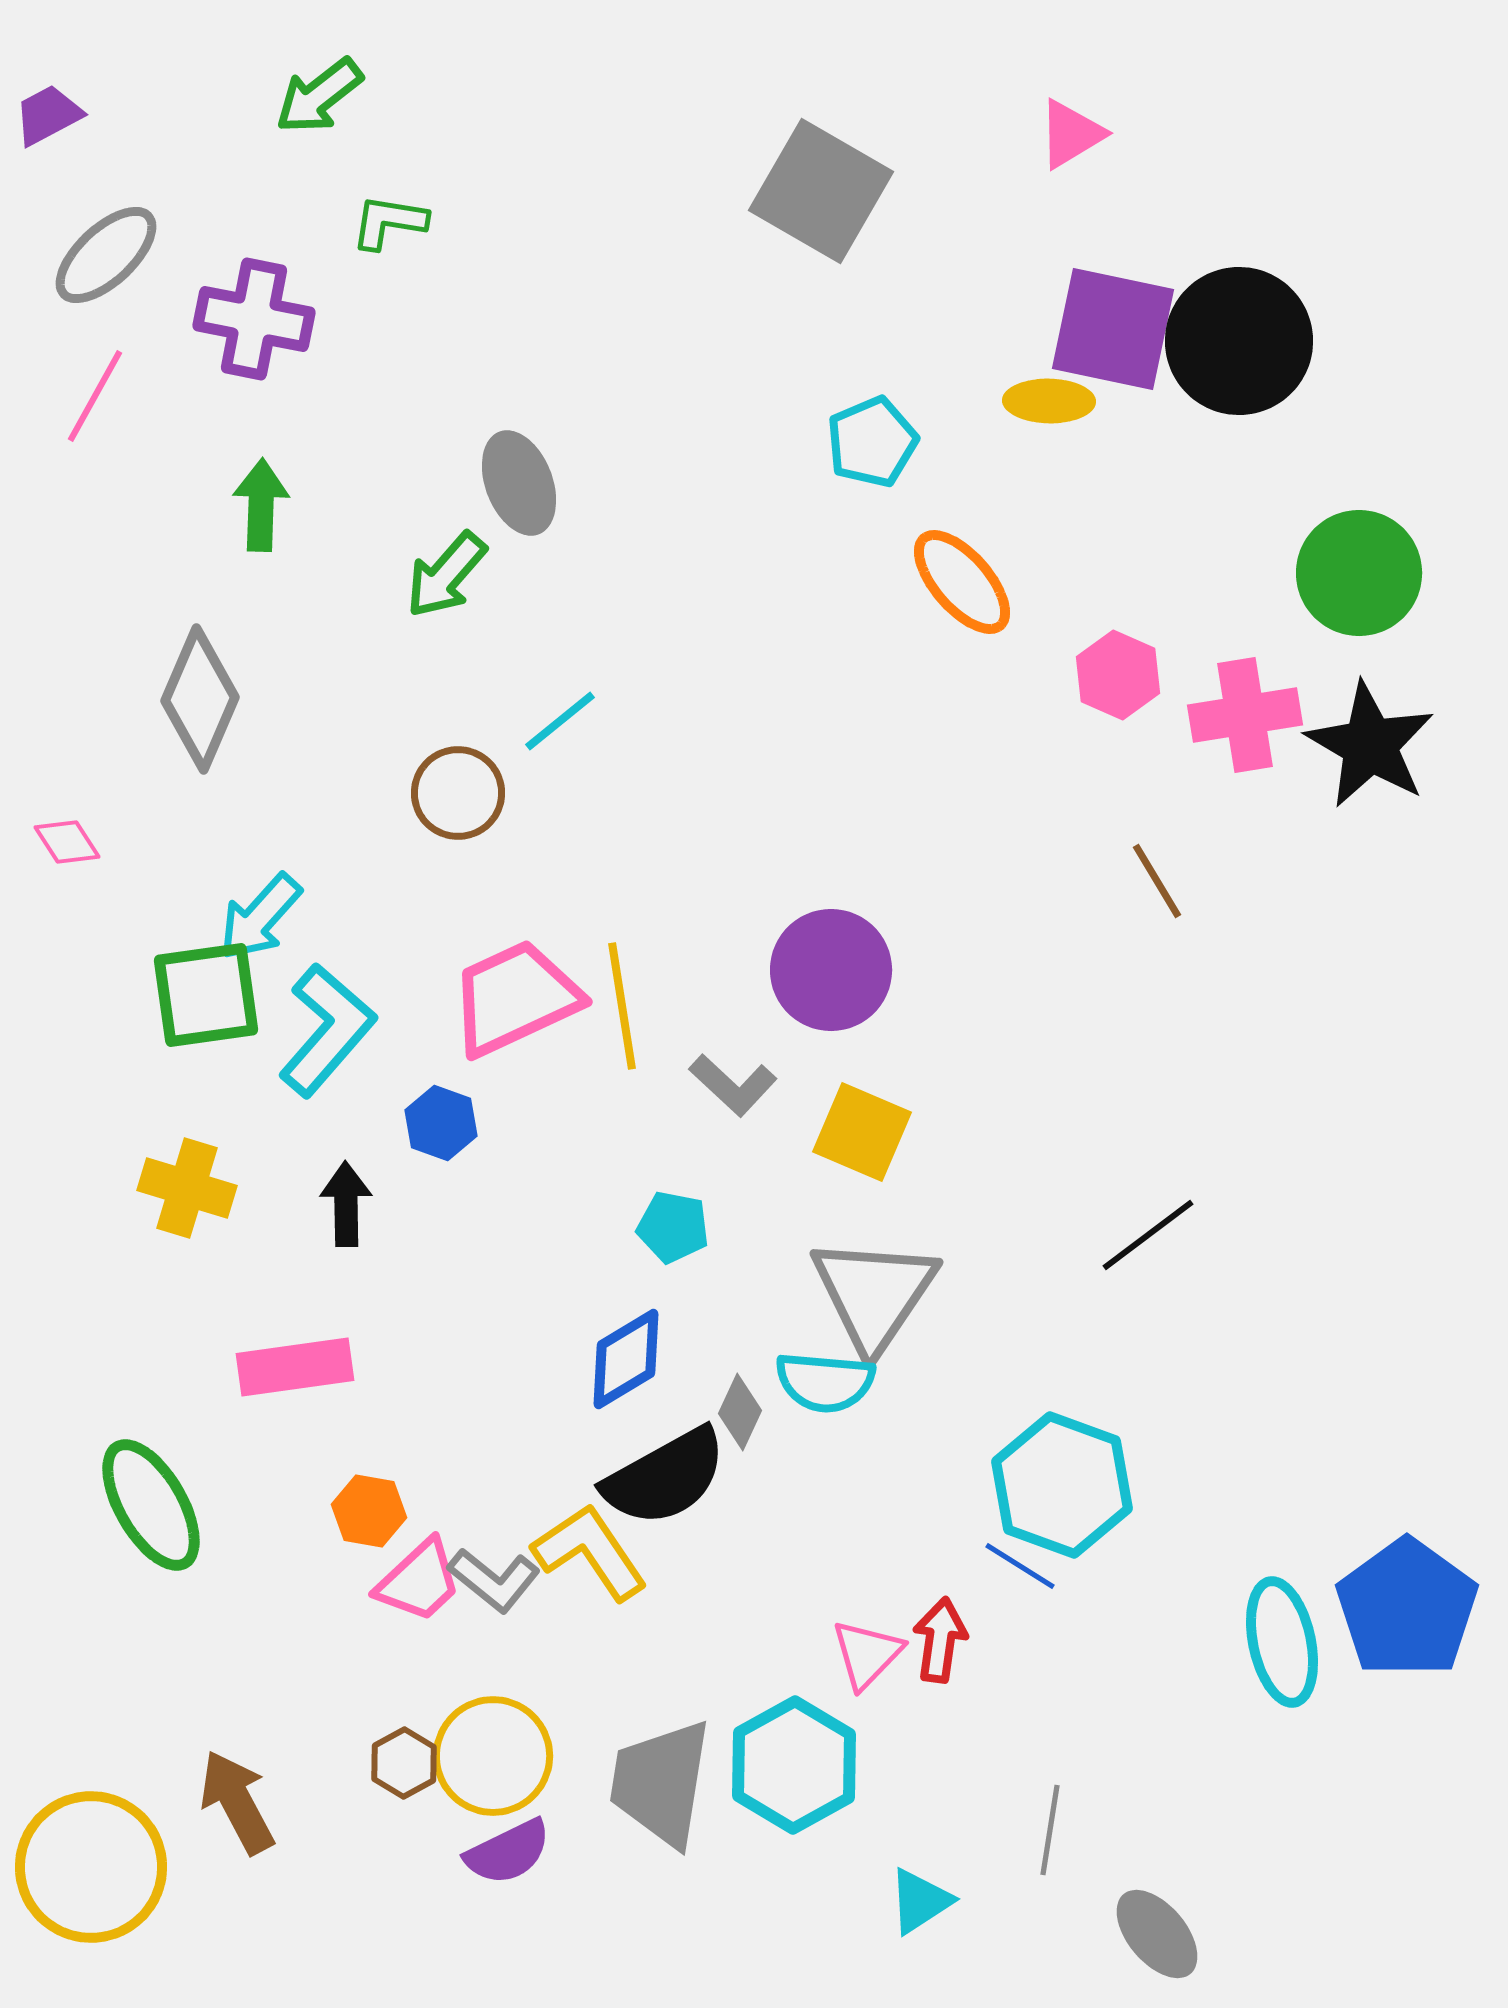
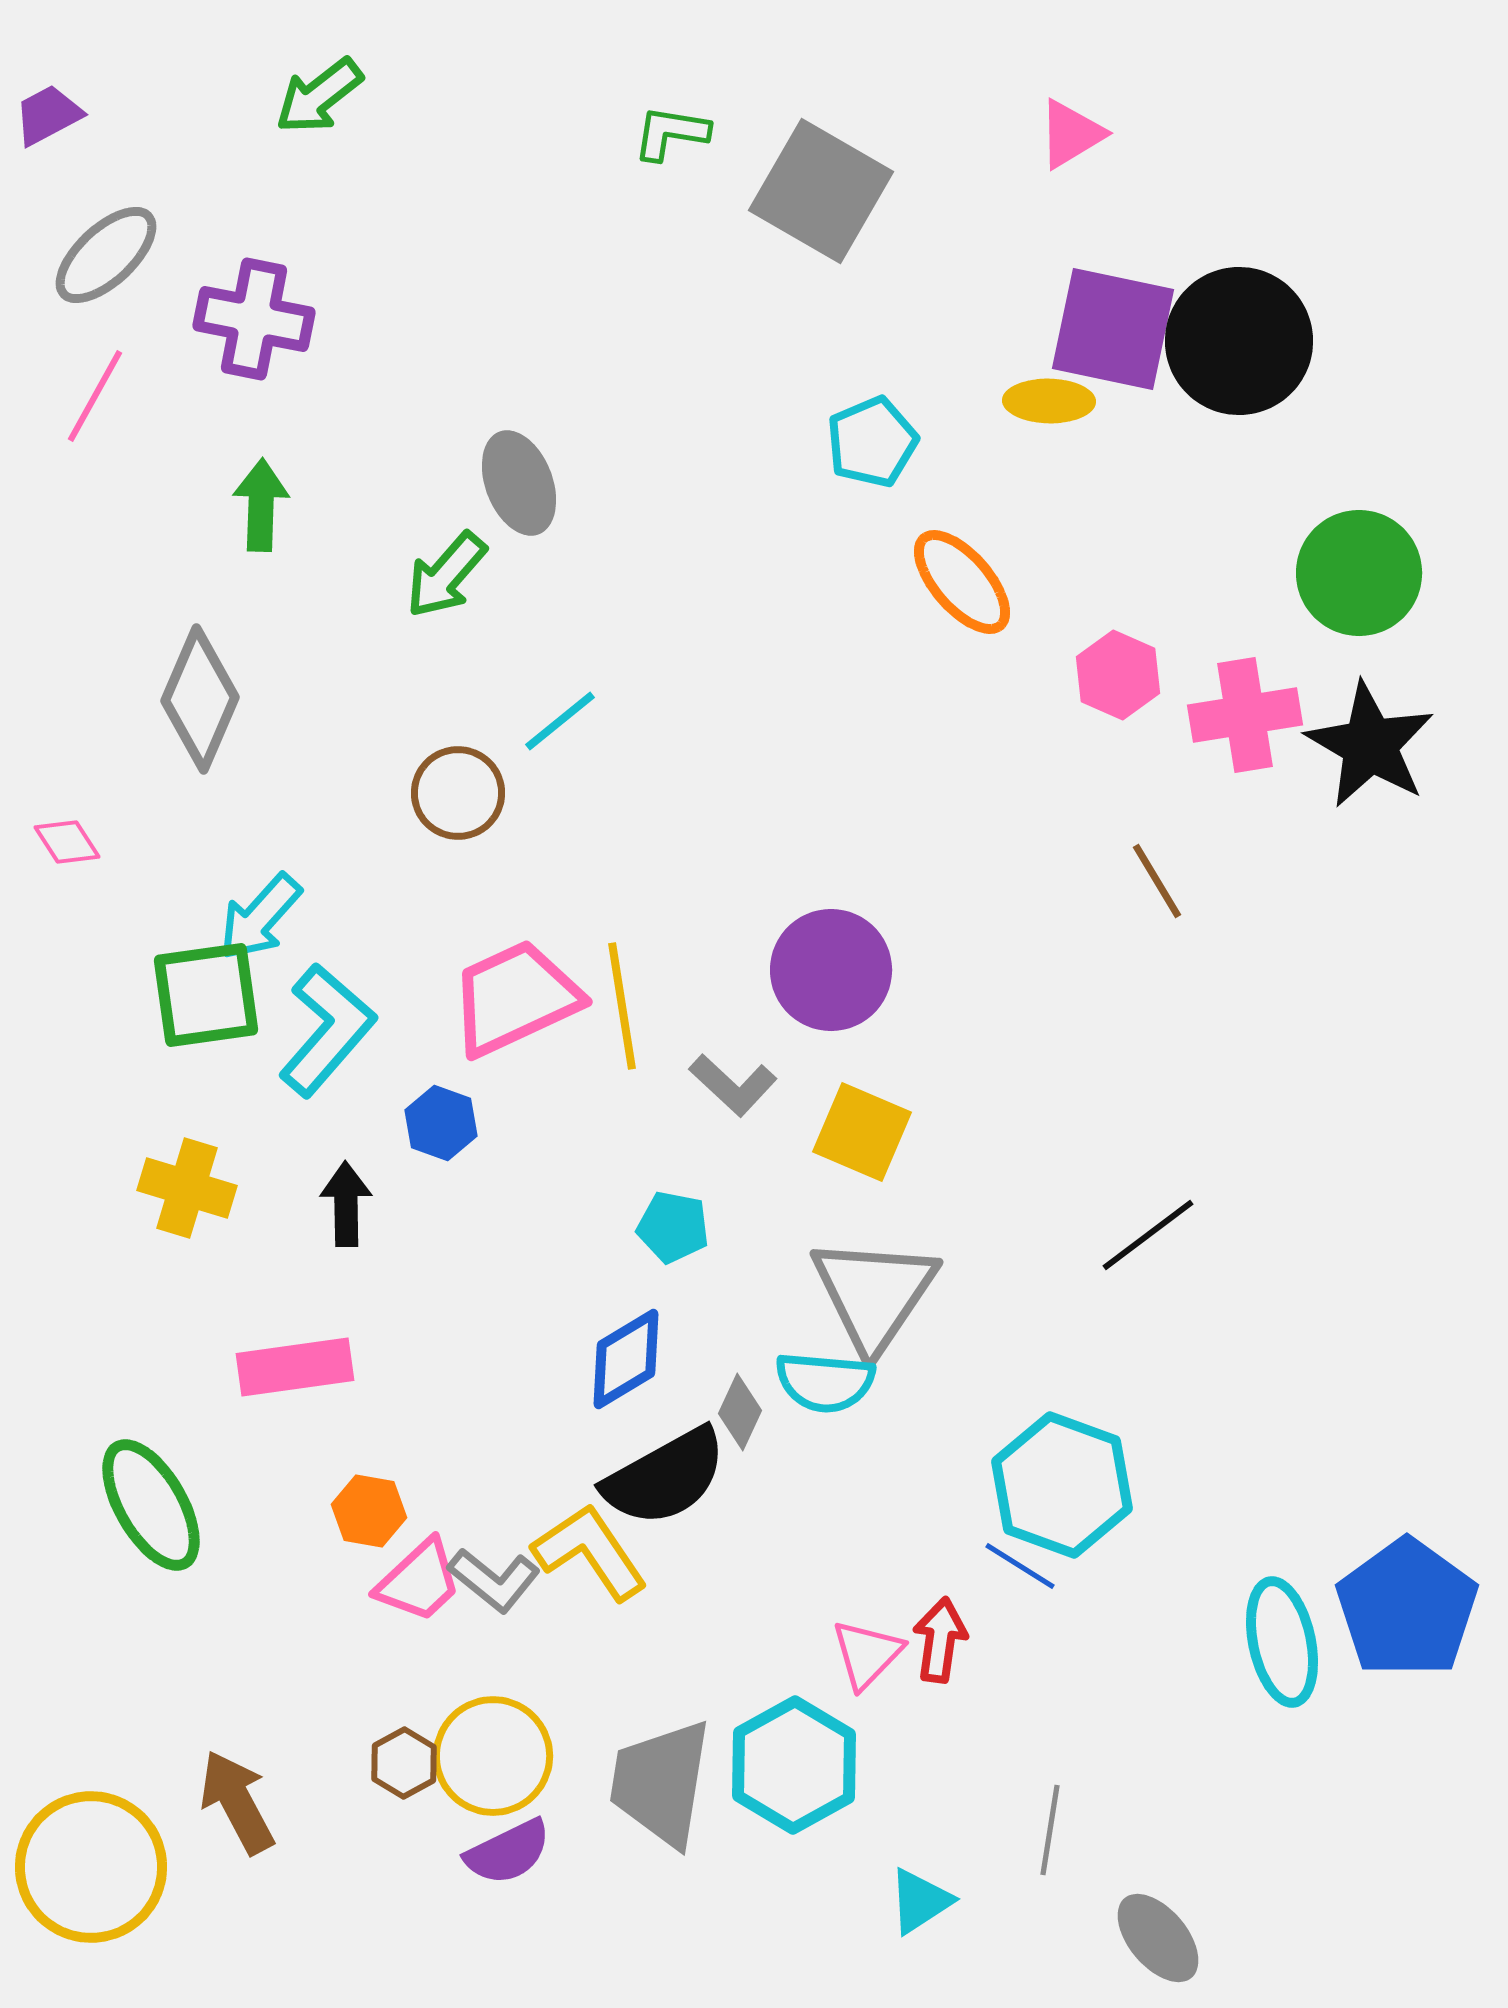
green L-shape at (389, 222): moved 282 px right, 89 px up
gray ellipse at (1157, 1934): moved 1 px right, 4 px down
